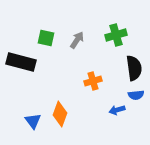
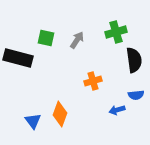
green cross: moved 3 px up
black rectangle: moved 3 px left, 4 px up
black semicircle: moved 8 px up
